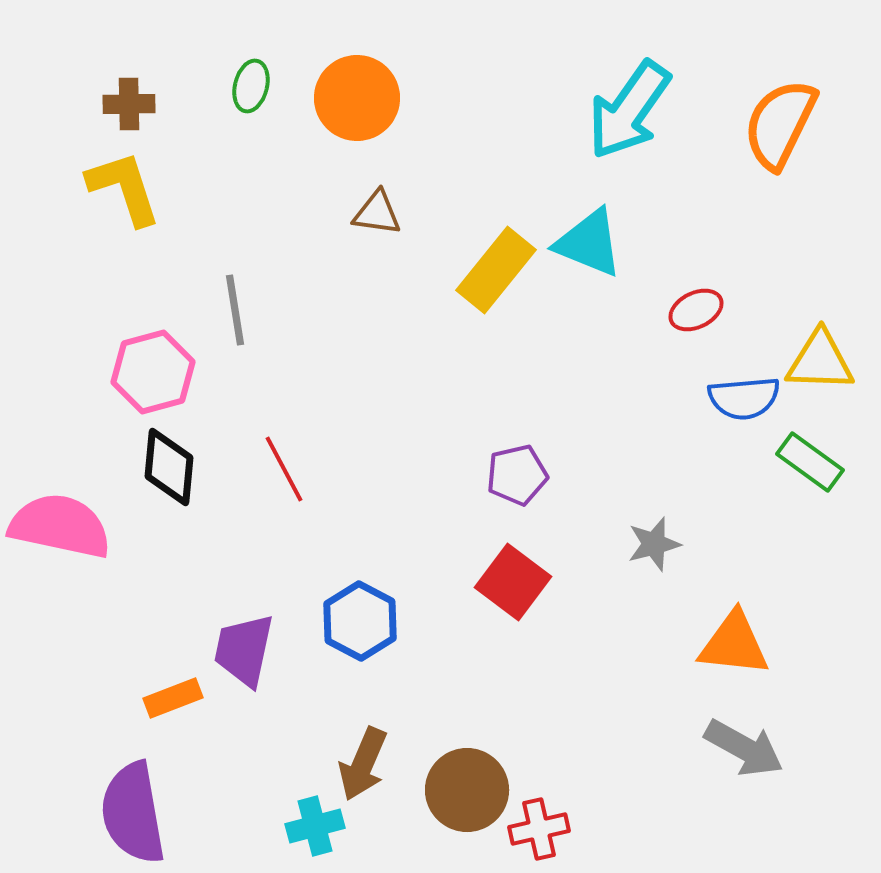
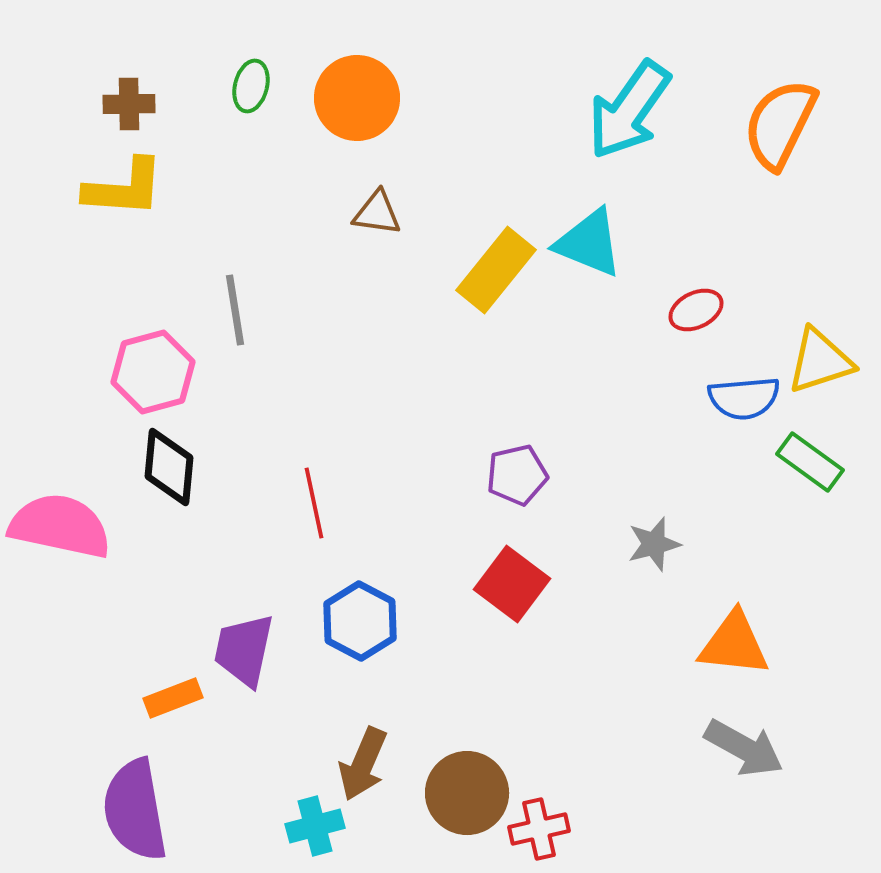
yellow L-shape: rotated 112 degrees clockwise
yellow triangle: rotated 20 degrees counterclockwise
red line: moved 30 px right, 34 px down; rotated 16 degrees clockwise
red square: moved 1 px left, 2 px down
brown circle: moved 3 px down
purple semicircle: moved 2 px right, 3 px up
